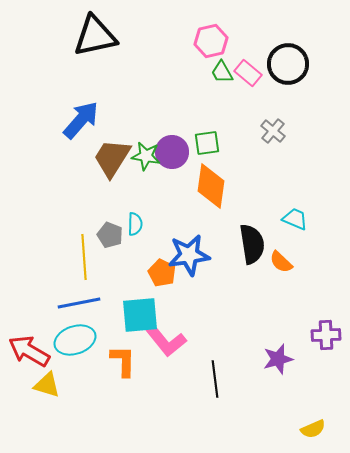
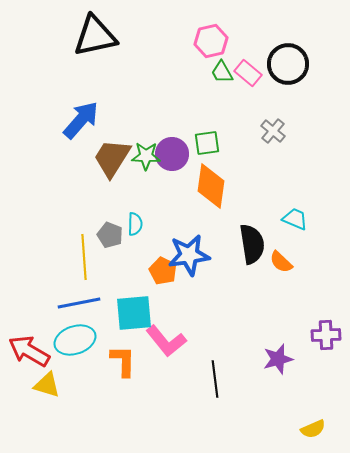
purple circle: moved 2 px down
green star: rotated 8 degrees counterclockwise
orange pentagon: moved 1 px right, 2 px up
cyan square: moved 6 px left, 2 px up
